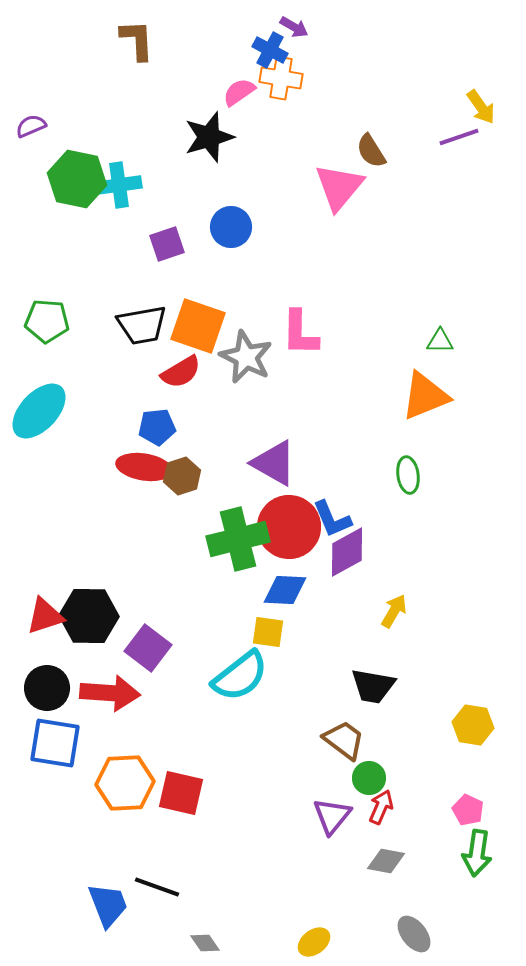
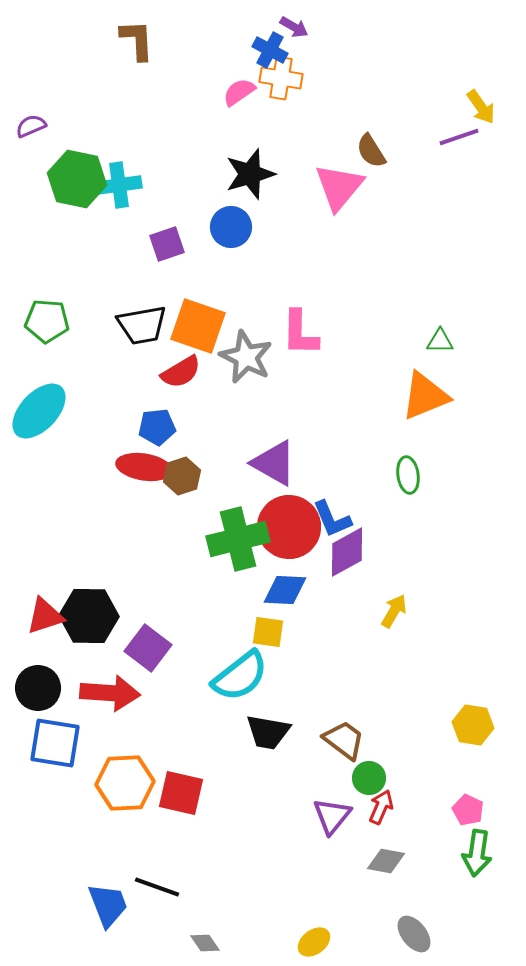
black star at (209, 137): moved 41 px right, 37 px down
black trapezoid at (373, 686): moved 105 px left, 46 px down
black circle at (47, 688): moved 9 px left
